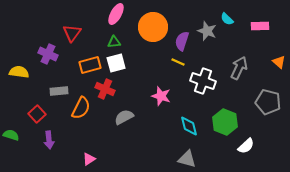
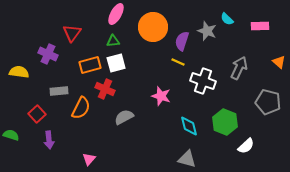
green triangle: moved 1 px left, 1 px up
pink triangle: rotated 16 degrees counterclockwise
